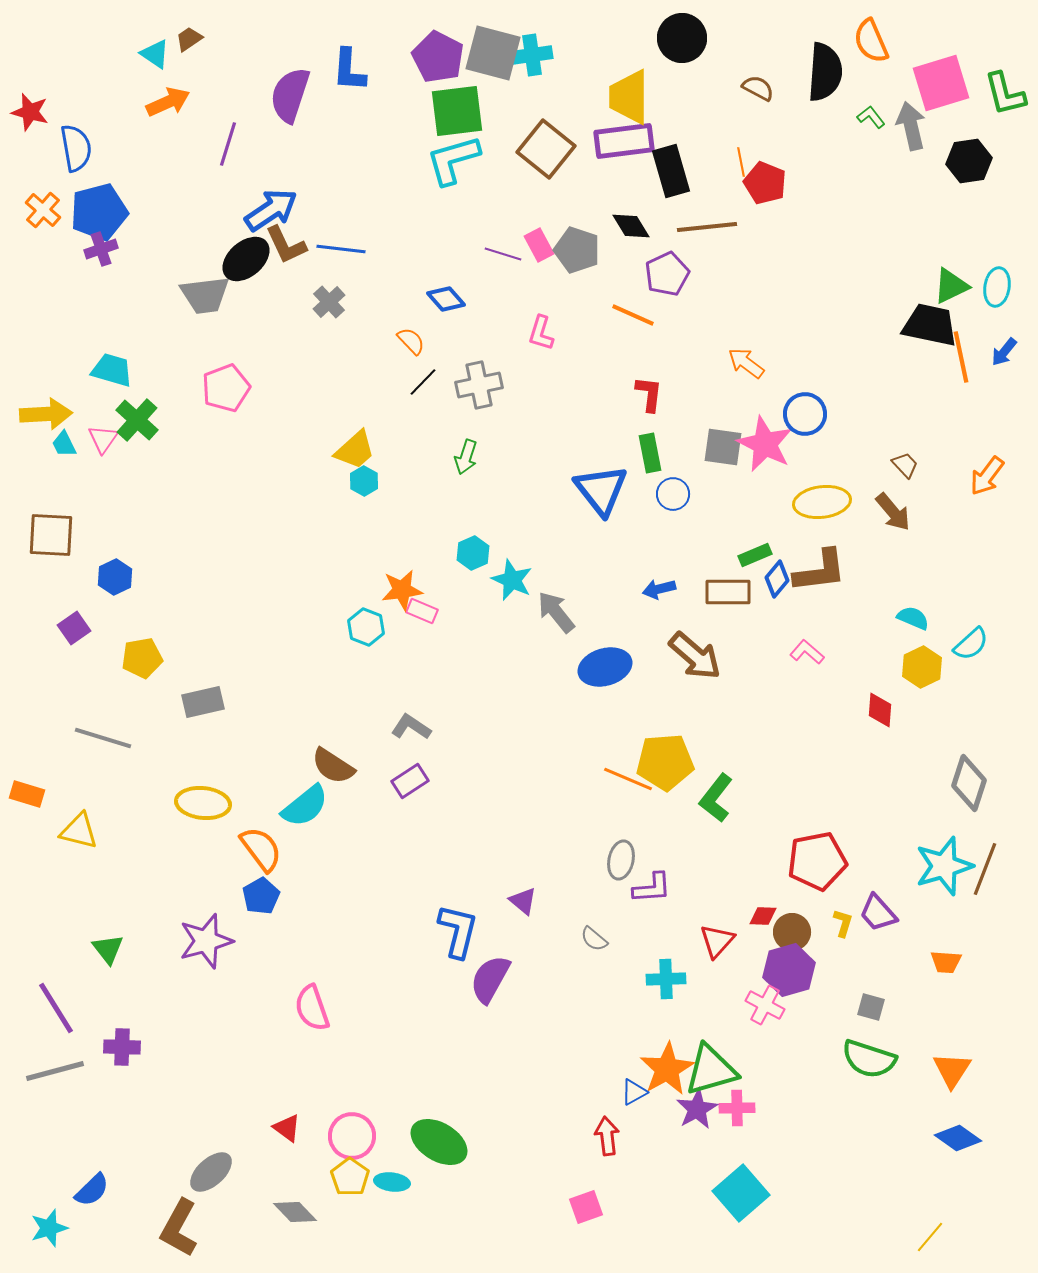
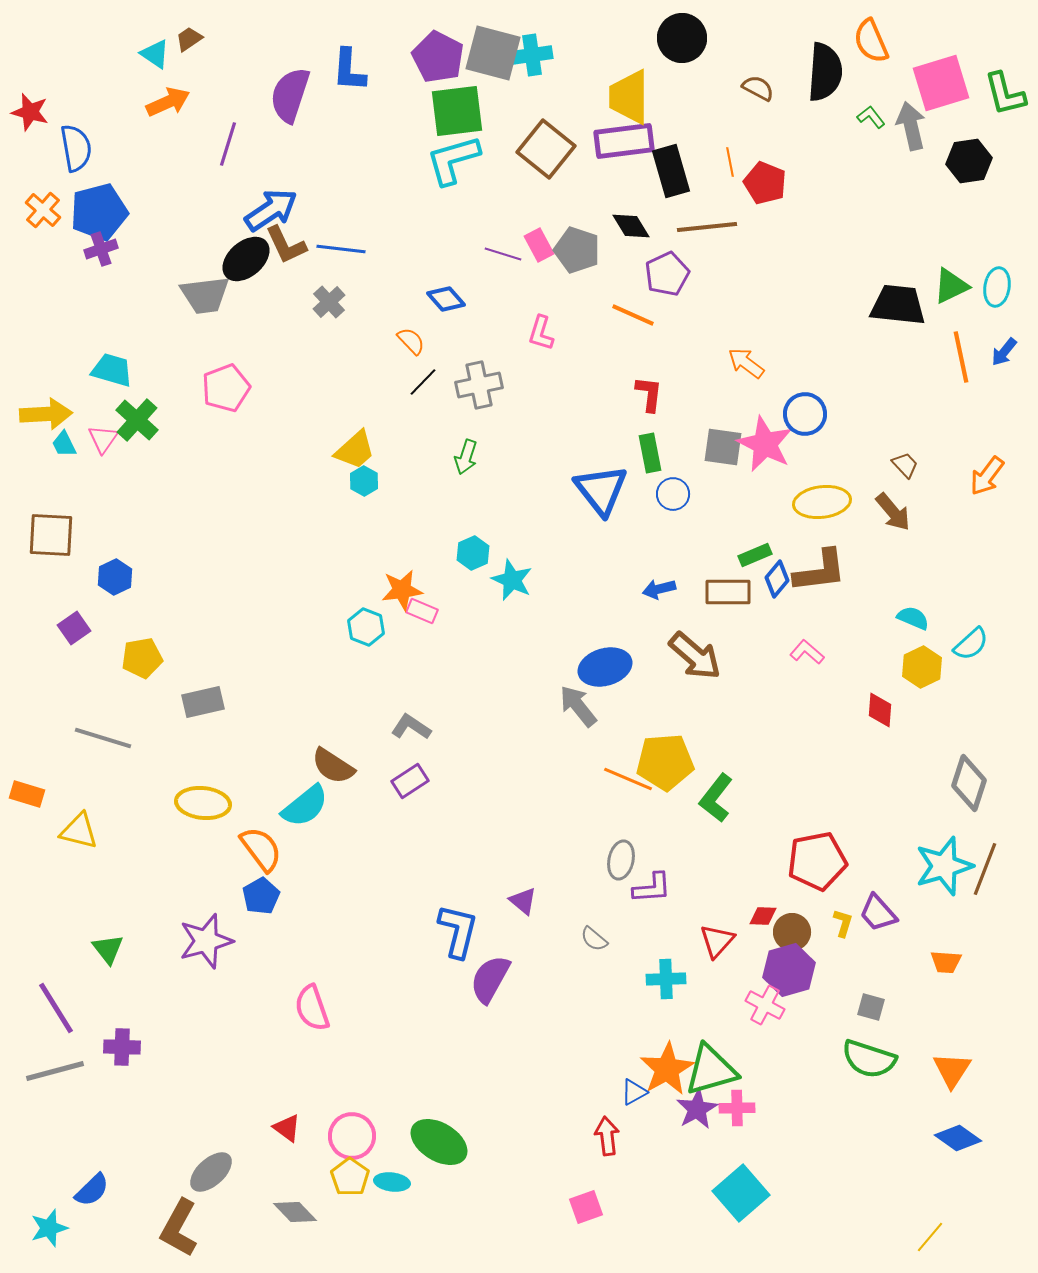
orange line at (741, 162): moved 11 px left
black trapezoid at (930, 325): moved 32 px left, 20 px up; rotated 6 degrees counterclockwise
gray arrow at (556, 612): moved 22 px right, 94 px down
